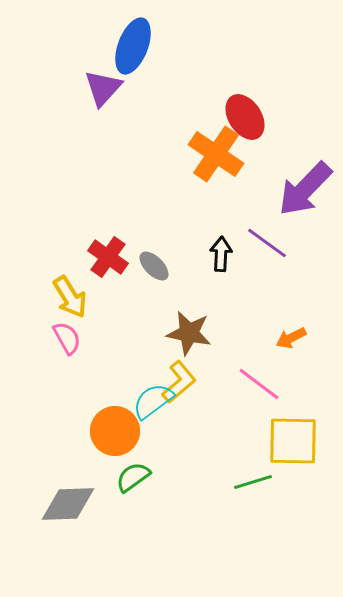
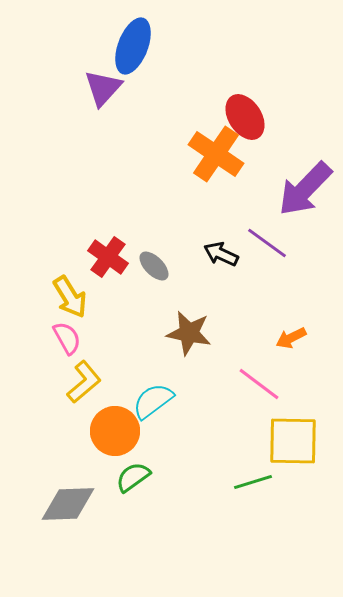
black arrow: rotated 68 degrees counterclockwise
yellow L-shape: moved 95 px left
